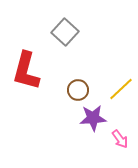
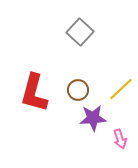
gray square: moved 15 px right
red L-shape: moved 8 px right, 22 px down
pink arrow: rotated 18 degrees clockwise
